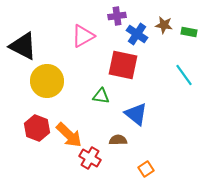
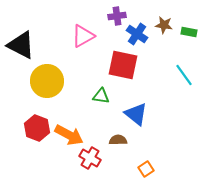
black triangle: moved 2 px left, 1 px up
orange arrow: rotated 16 degrees counterclockwise
